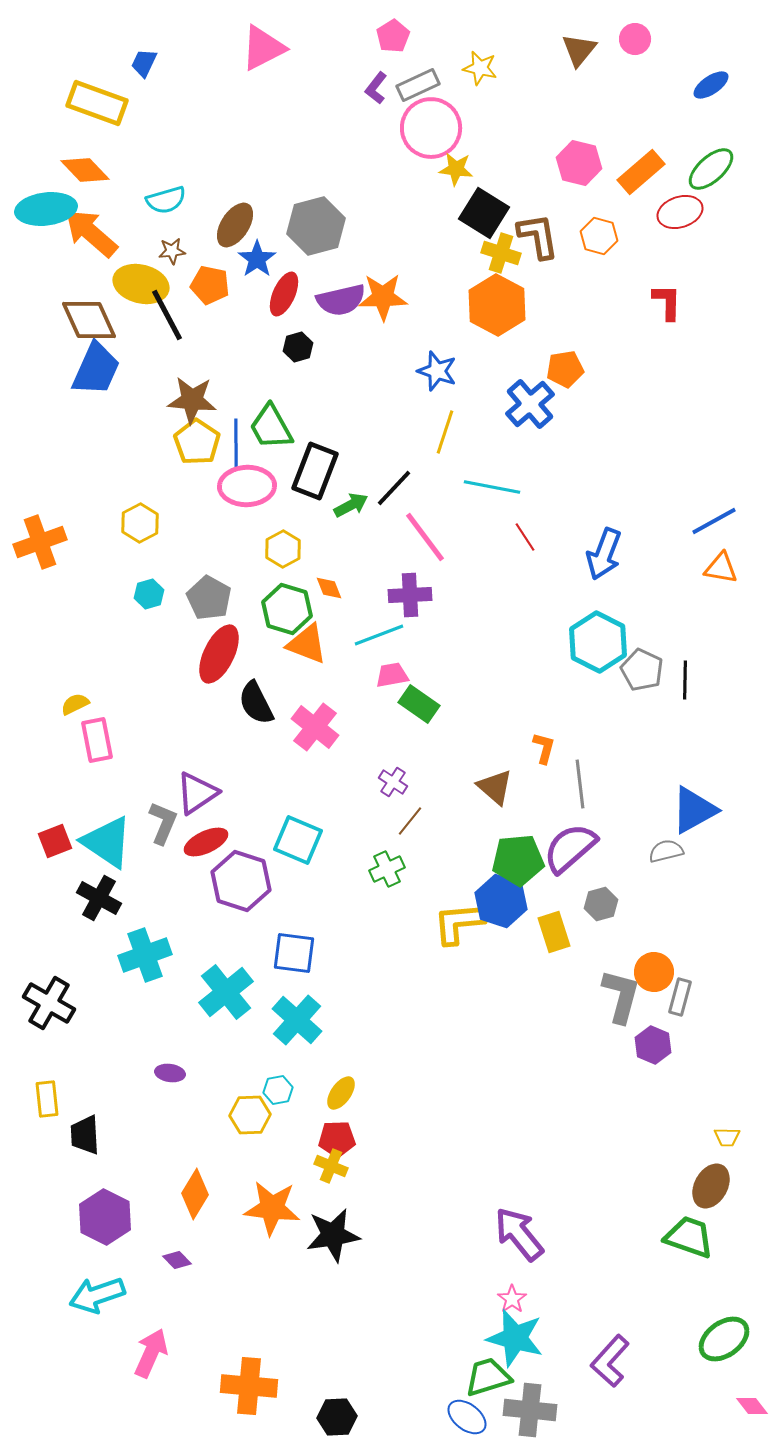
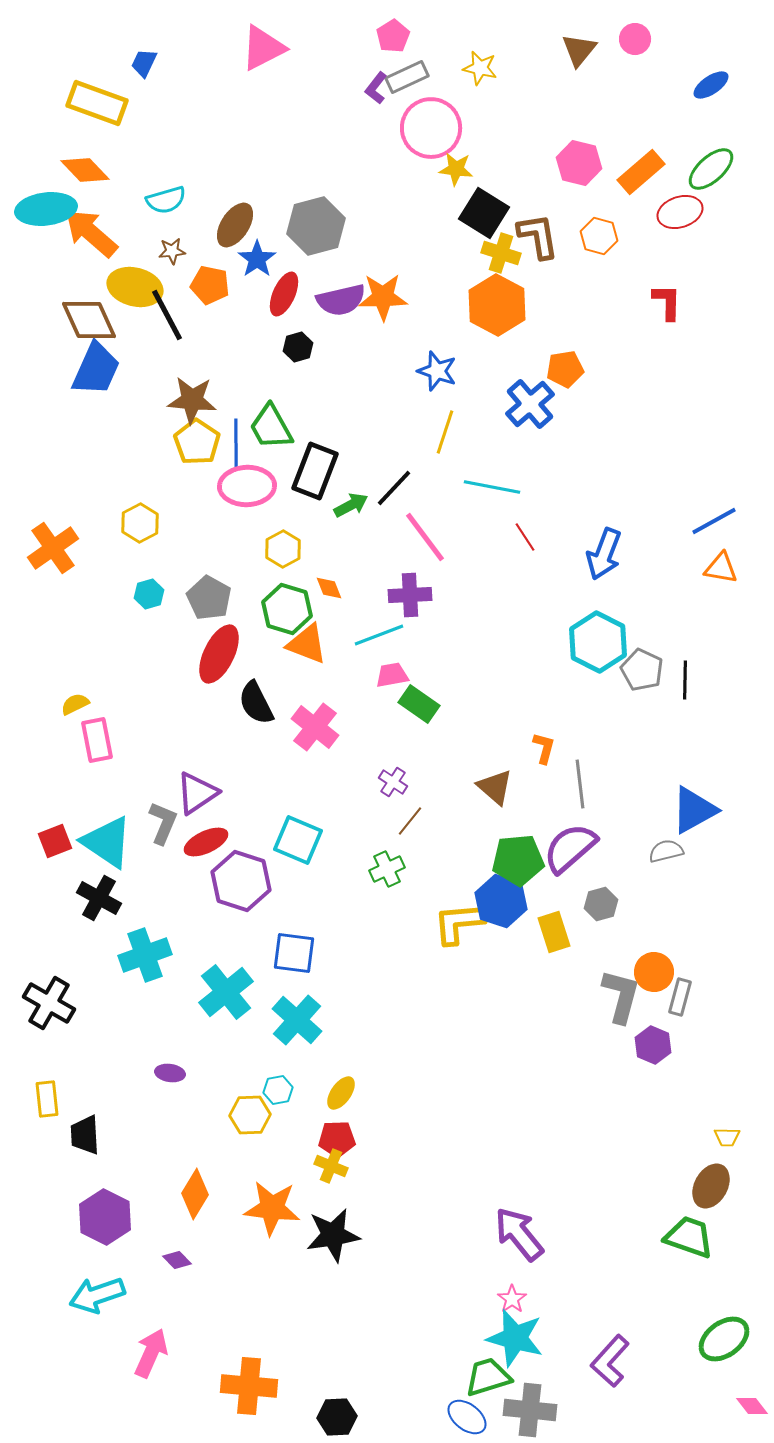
gray rectangle at (418, 85): moved 11 px left, 8 px up
yellow ellipse at (141, 284): moved 6 px left, 3 px down
orange cross at (40, 542): moved 13 px right, 6 px down; rotated 15 degrees counterclockwise
